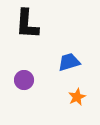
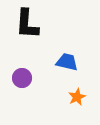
blue trapezoid: moved 2 px left; rotated 30 degrees clockwise
purple circle: moved 2 px left, 2 px up
